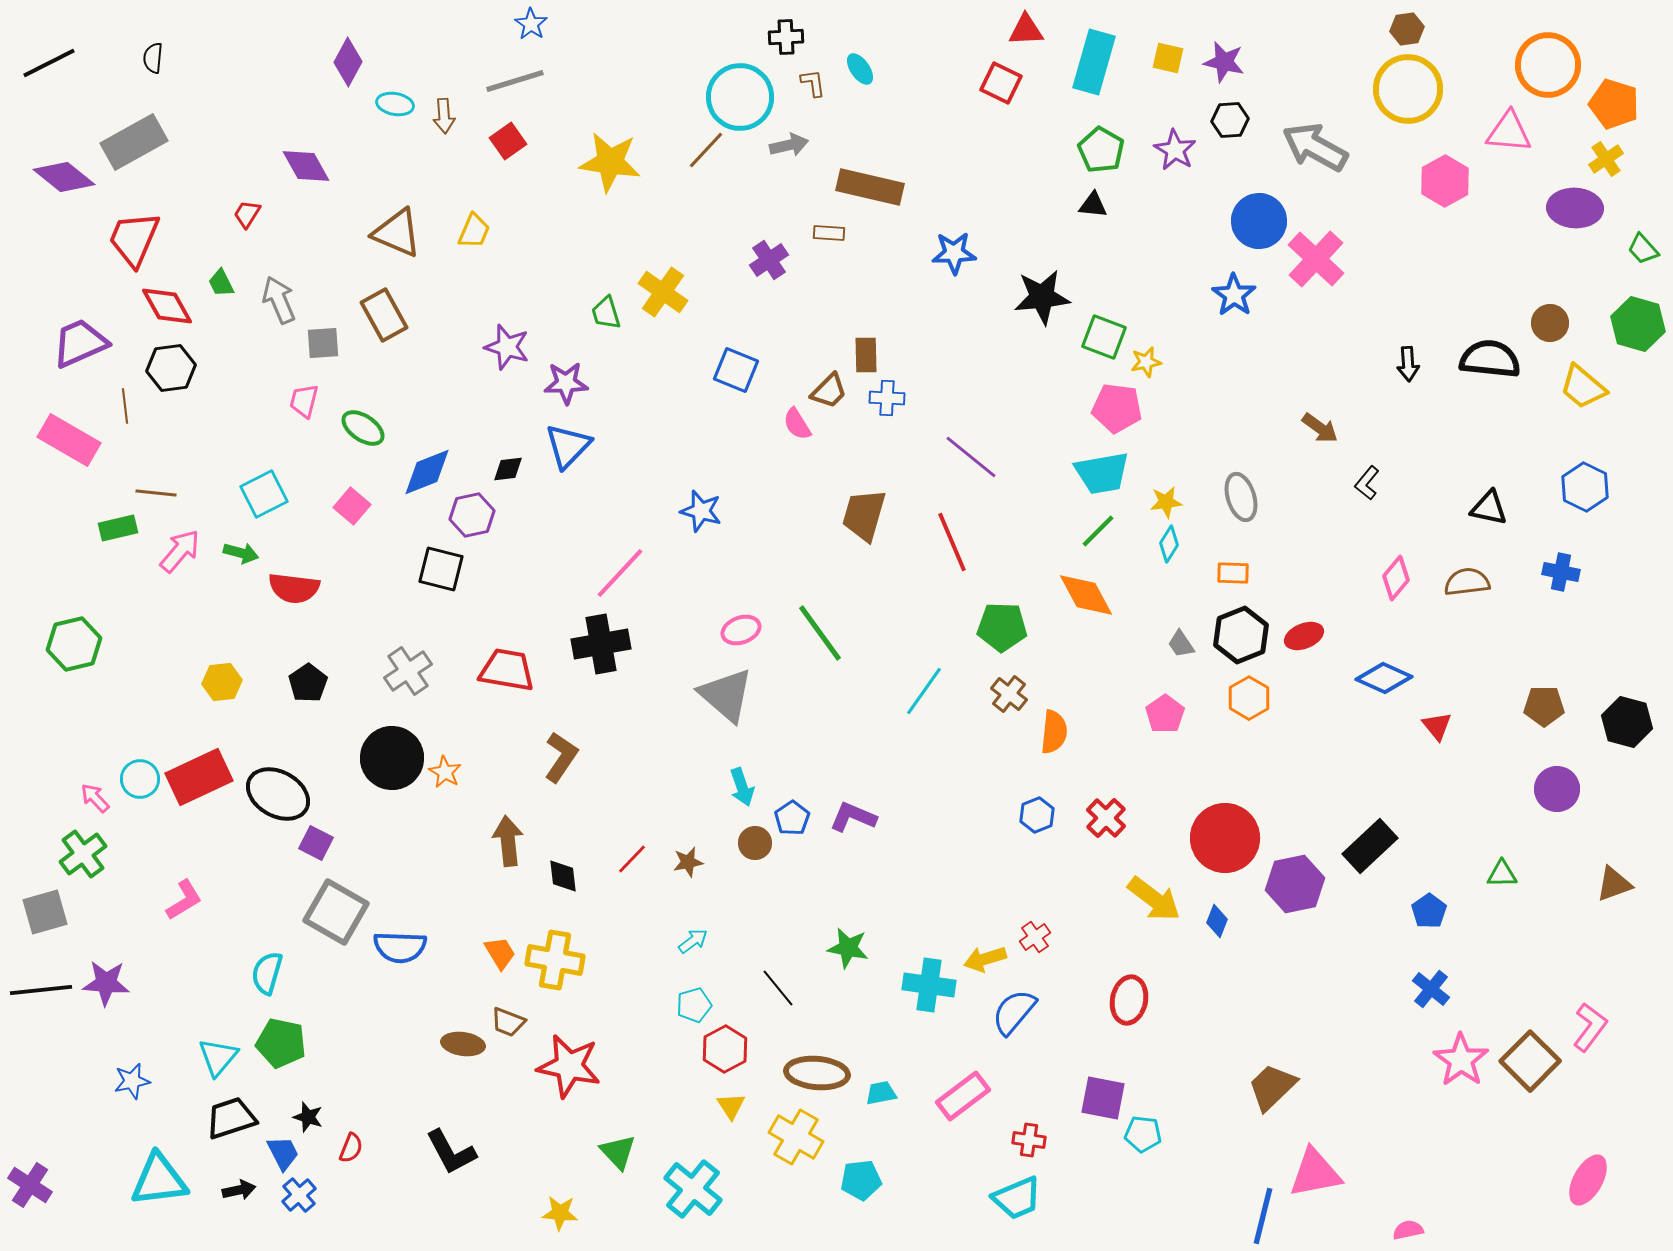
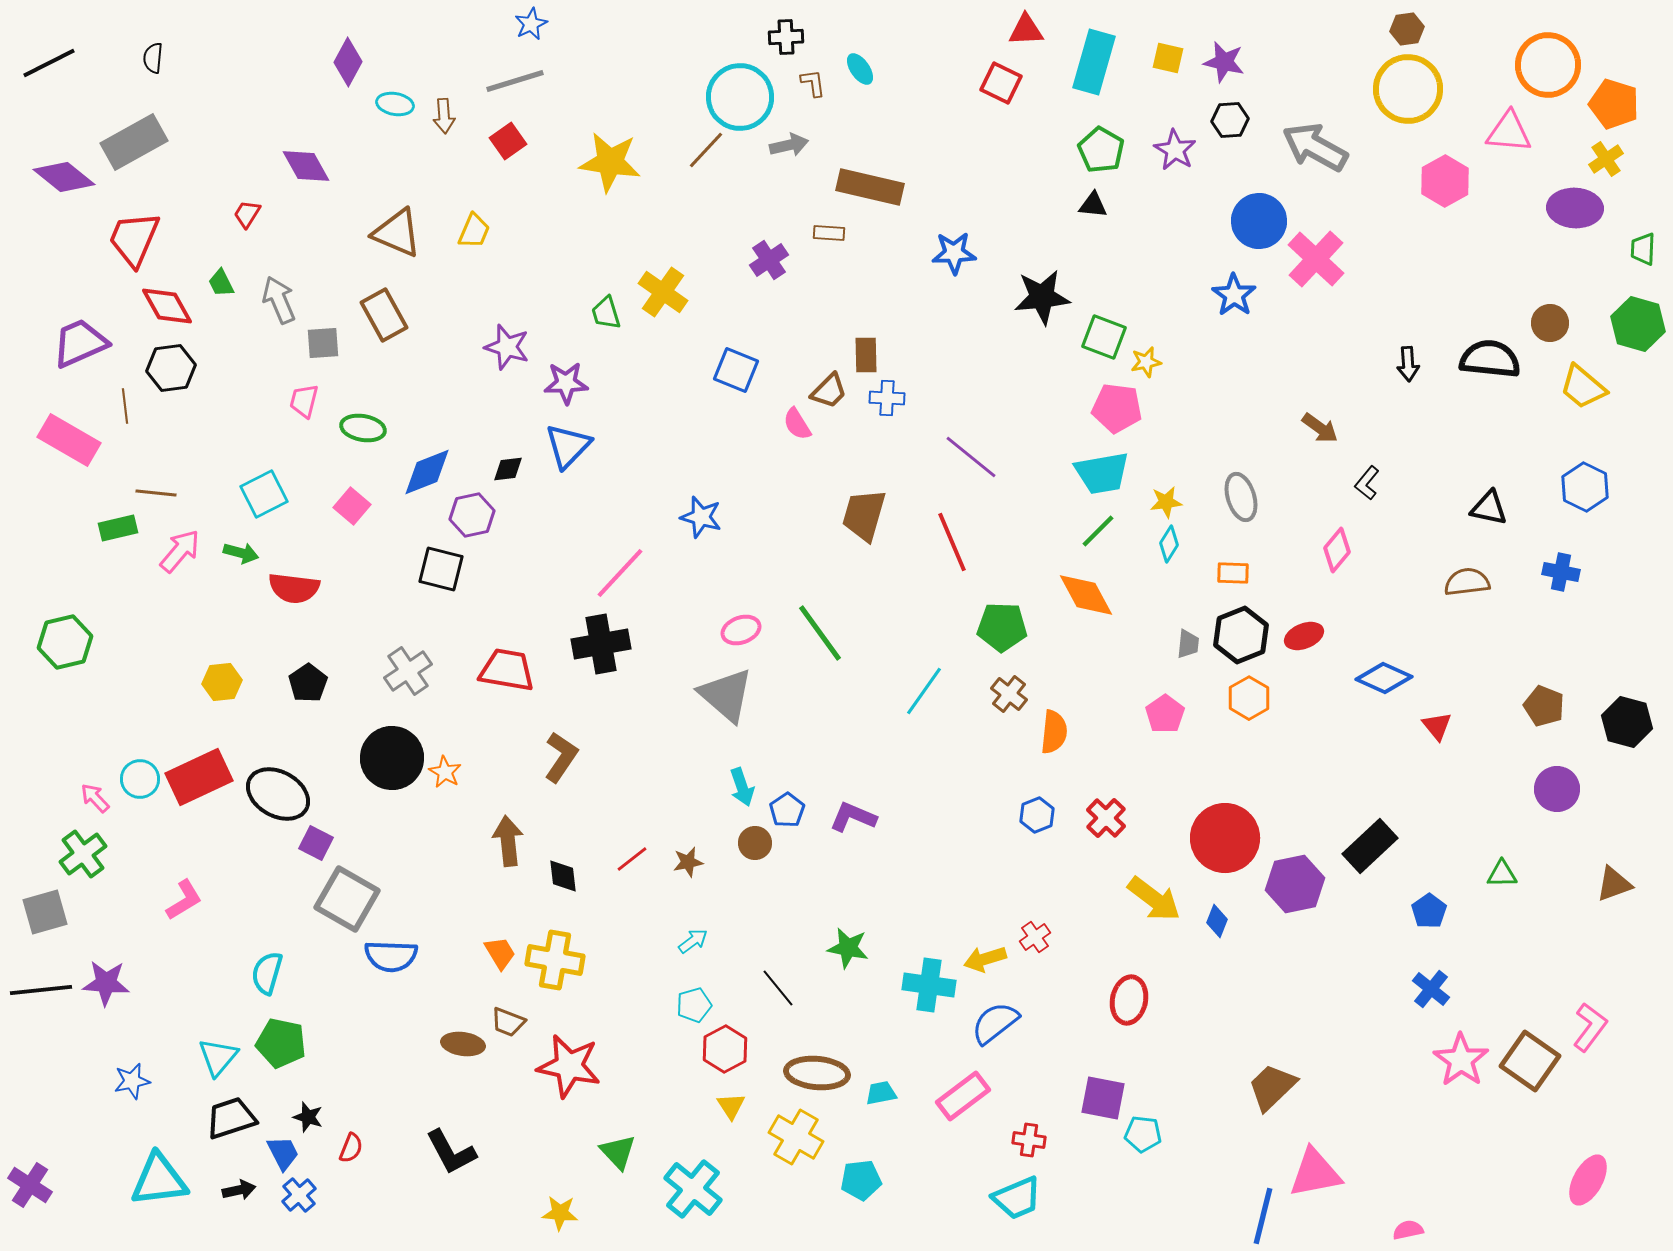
blue star at (531, 24): rotated 12 degrees clockwise
green trapezoid at (1643, 249): rotated 44 degrees clockwise
green ellipse at (363, 428): rotated 24 degrees counterclockwise
blue star at (701, 511): moved 6 px down
pink diamond at (1396, 578): moved 59 px left, 28 px up
green hexagon at (74, 644): moved 9 px left, 2 px up
gray trapezoid at (1181, 644): moved 7 px right; rotated 140 degrees counterclockwise
brown pentagon at (1544, 706): rotated 21 degrees clockwise
blue pentagon at (792, 818): moved 5 px left, 8 px up
red line at (632, 859): rotated 8 degrees clockwise
gray square at (336, 912): moved 11 px right, 13 px up
blue semicircle at (400, 947): moved 9 px left, 9 px down
blue semicircle at (1014, 1012): moved 19 px left, 11 px down; rotated 12 degrees clockwise
brown square at (1530, 1061): rotated 10 degrees counterclockwise
